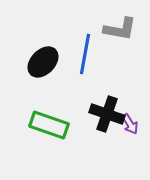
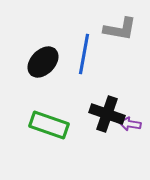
blue line: moved 1 px left
purple arrow: rotated 130 degrees clockwise
